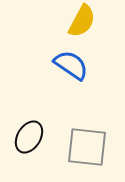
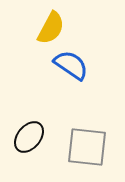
yellow semicircle: moved 31 px left, 7 px down
black ellipse: rotated 8 degrees clockwise
